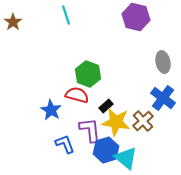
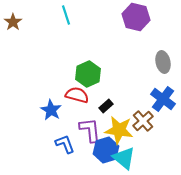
green hexagon: rotated 15 degrees clockwise
blue cross: moved 1 px down
yellow star: moved 3 px right, 8 px down
cyan triangle: moved 2 px left
